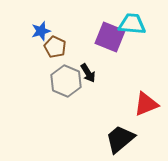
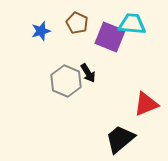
brown pentagon: moved 22 px right, 24 px up
